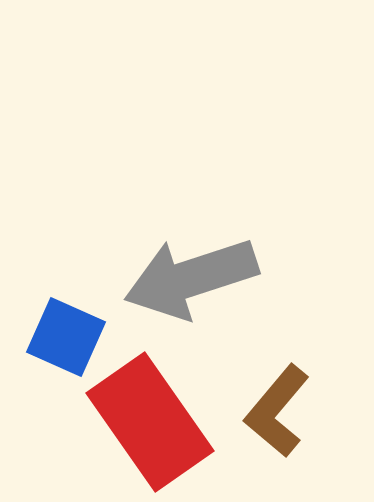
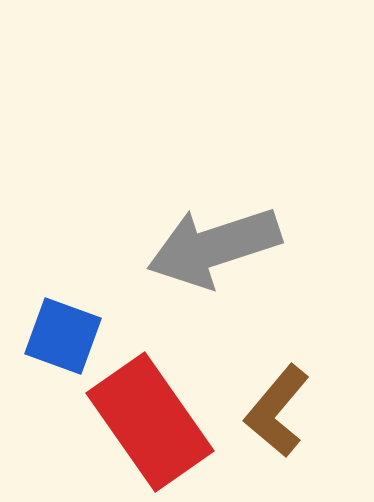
gray arrow: moved 23 px right, 31 px up
blue square: moved 3 px left, 1 px up; rotated 4 degrees counterclockwise
